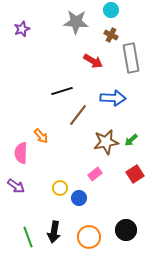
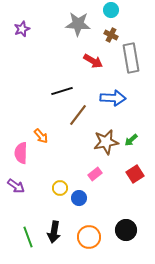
gray star: moved 2 px right, 2 px down
